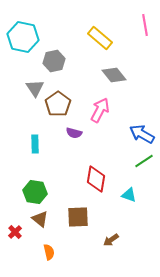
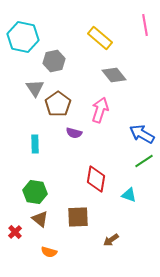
pink arrow: rotated 10 degrees counterclockwise
orange semicircle: rotated 119 degrees clockwise
